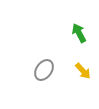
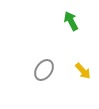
green arrow: moved 8 px left, 12 px up
